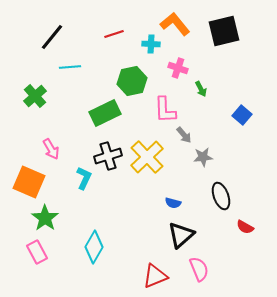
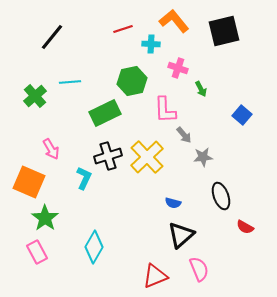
orange L-shape: moved 1 px left, 3 px up
red line: moved 9 px right, 5 px up
cyan line: moved 15 px down
